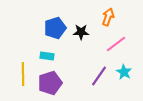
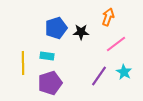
blue pentagon: moved 1 px right
yellow line: moved 11 px up
